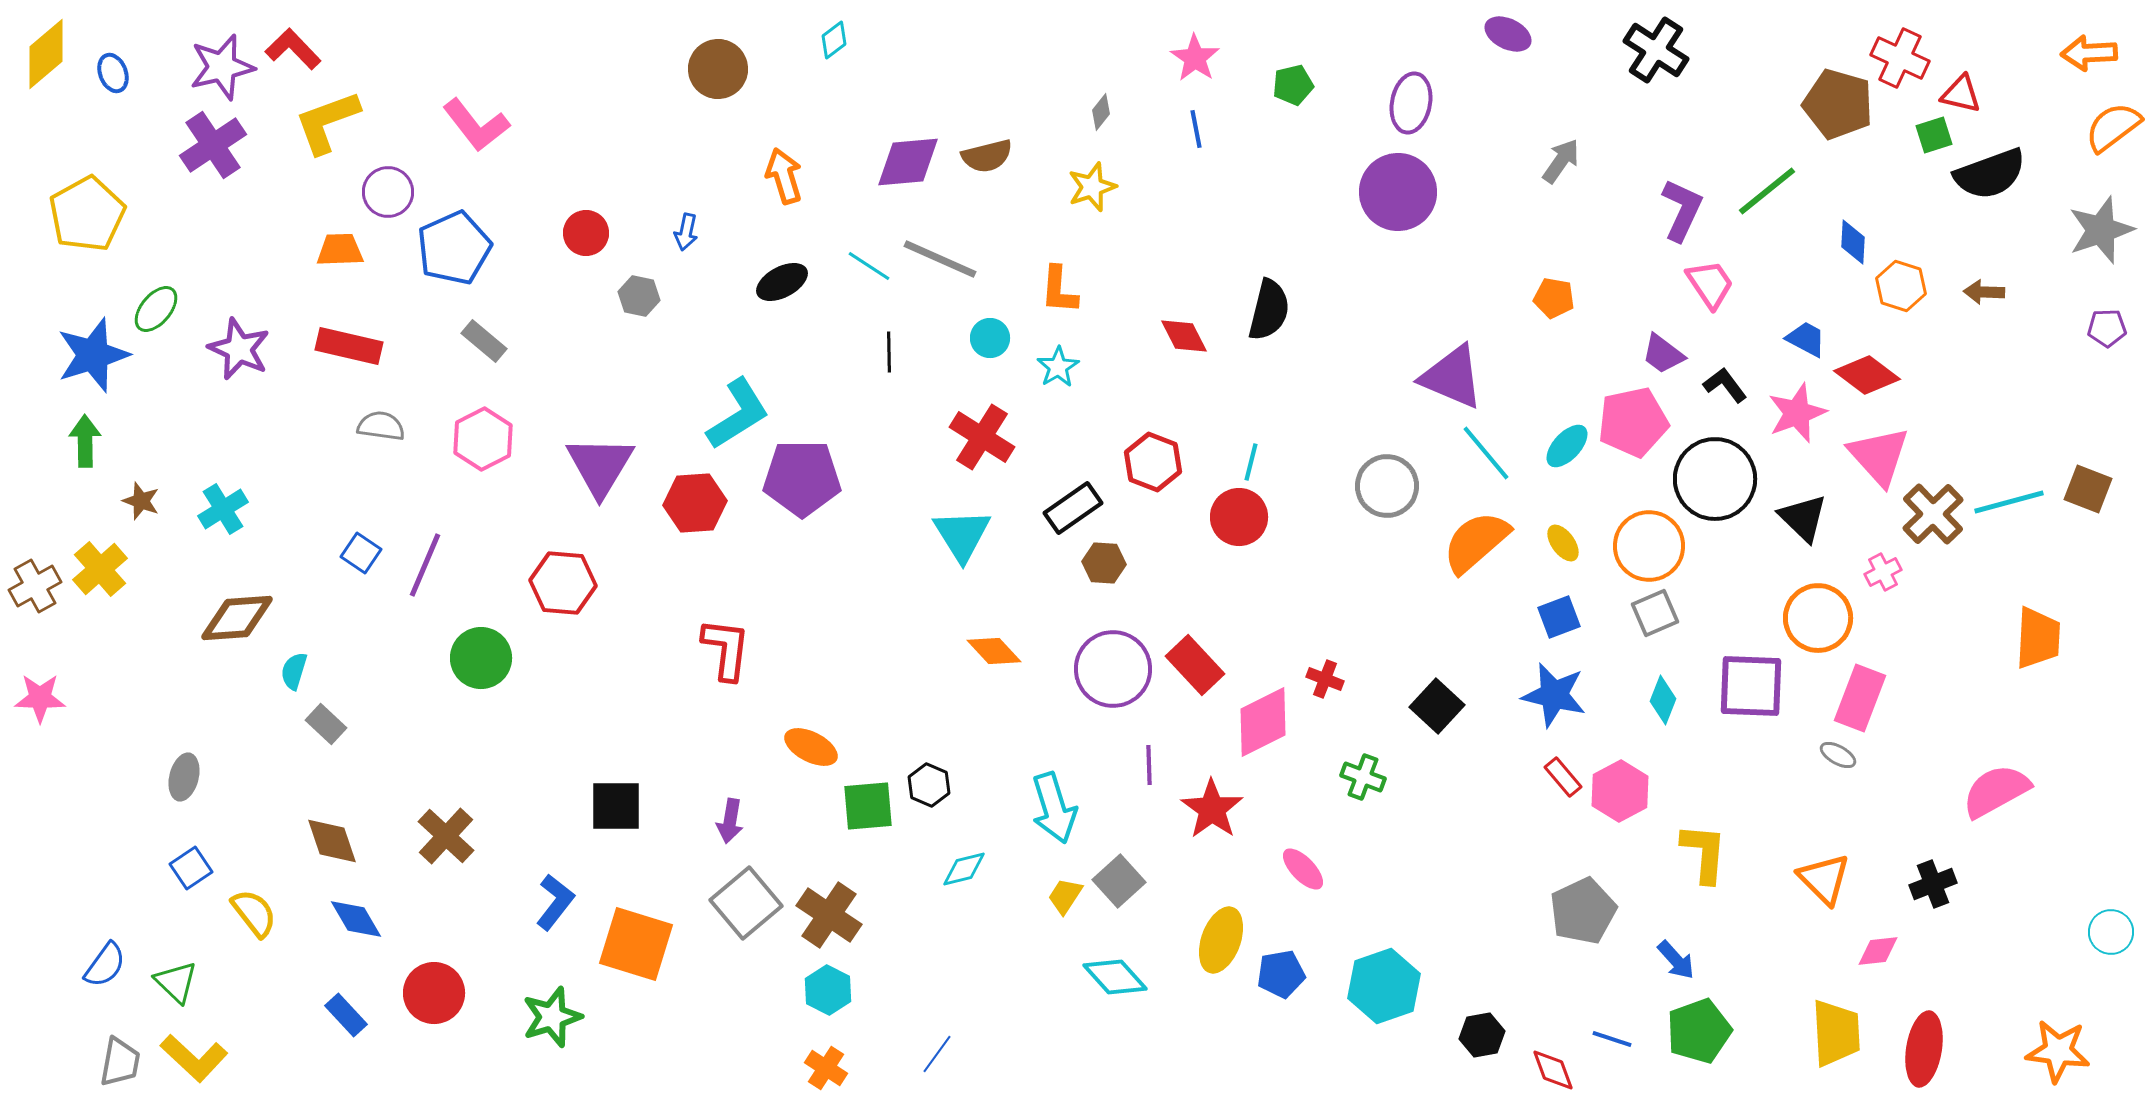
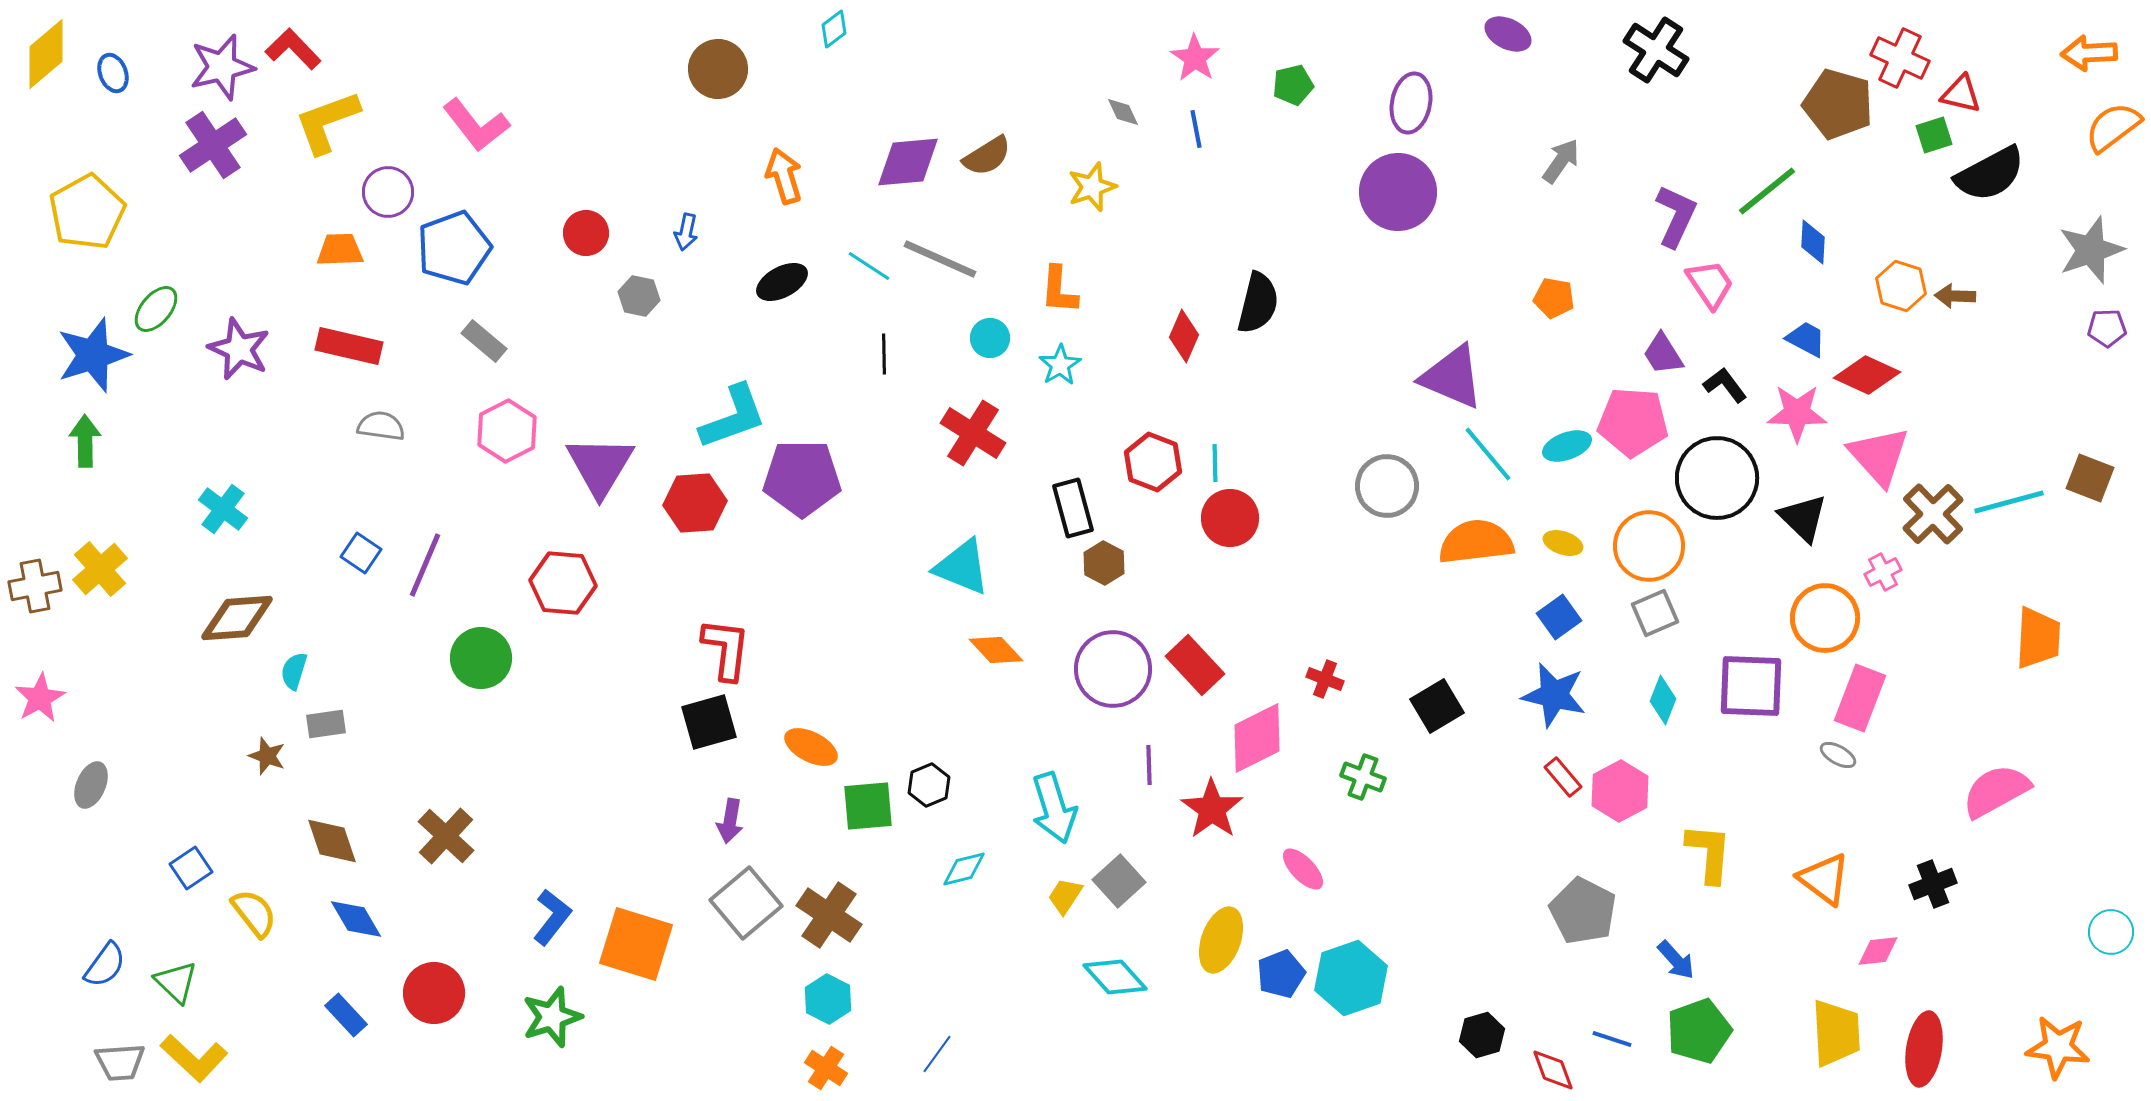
cyan diamond at (834, 40): moved 11 px up
gray diamond at (1101, 112): moved 22 px right; rotated 63 degrees counterclockwise
brown semicircle at (987, 156): rotated 18 degrees counterclockwise
black semicircle at (1990, 174): rotated 8 degrees counterclockwise
purple L-shape at (1682, 210): moved 6 px left, 6 px down
yellow pentagon at (87, 214): moved 2 px up
gray star at (2101, 230): moved 10 px left, 20 px down
blue diamond at (1853, 242): moved 40 px left
blue pentagon at (454, 248): rotated 4 degrees clockwise
brown arrow at (1984, 292): moved 29 px left, 4 px down
black semicircle at (1269, 310): moved 11 px left, 7 px up
red diamond at (1184, 336): rotated 51 degrees clockwise
black line at (889, 352): moved 5 px left, 2 px down
purple trapezoid at (1663, 354): rotated 21 degrees clockwise
cyan star at (1058, 367): moved 2 px right, 2 px up
red diamond at (1867, 375): rotated 12 degrees counterclockwise
pink star at (1797, 413): rotated 22 degrees clockwise
cyan L-shape at (738, 414): moved 5 px left, 3 px down; rotated 12 degrees clockwise
pink pentagon at (1633, 422): rotated 16 degrees clockwise
red cross at (982, 437): moved 9 px left, 4 px up
pink hexagon at (483, 439): moved 24 px right, 8 px up
cyan ellipse at (1567, 446): rotated 27 degrees clockwise
cyan line at (1486, 453): moved 2 px right, 1 px down
cyan line at (1251, 462): moved 36 px left, 1 px down; rotated 15 degrees counterclockwise
black circle at (1715, 479): moved 2 px right, 1 px up
brown square at (2088, 489): moved 2 px right, 11 px up
brown star at (141, 501): moved 126 px right, 255 px down
black rectangle at (1073, 508): rotated 70 degrees counterclockwise
cyan cross at (223, 509): rotated 21 degrees counterclockwise
red circle at (1239, 517): moved 9 px left, 1 px down
cyan triangle at (962, 535): moved 32 px down; rotated 36 degrees counterclockwise
orange semicircle at (1476, 542): rotated 34 degrees clockwise
yellow ellipse at (1563, 543): rotated 36 degrees counterclockwise
brown hexagon at (1104, 563): rotated 24 degrees clockwise
brown cross at (35, 586): rotated 18 degrees clockwise
blue square at (1559, 617): rotated 15 degrees counterclockwise
orange circle at (1818, 618): moved 7 px right
orange diamond at (994, 651): moved 2 px right, 1 px up
pink star at (40, 698): rotated 30 degrees counterclockwise
black square at (1437, 706): rotated 16 degrees clockwise
pink diamond at (1263, 722): moved 6 px left, 16 px down
gray rectangle at (326, 724): rotated 51 degrees counterclockwise
gray ellipse at (184, 777): moved 93 px left, 8 px down; rotated 9 degrees clockwise
black hexagon at (929, 785): rotated 15 degrees clockwise
black square at (616, 806): moved 93 px right, 84 px up; rotated 16 degrees counterclockwise
yellow L-shape at (1704, 853): moved 5 px right
orange triangle at (1824, 879): rotated 8 degrees counterclockwise
blue L-shape at (555, 902): moved 3 px left, 15 px down
gray pentagon at (1583, 911): rotated 20 degrees counterclockwise
blue pentagon at (1281, 974): rotated 12 degrees counterclockwise
cyan hexagon at (1384, 986): moved 33 px left, 8 px up
cyan hexagon at (828, 990): moved 9 px down
black hexagon at (1482, 1035): rotated 6 degrees counterclockwise
orange star at (2058, 1051): moved 4 px up
gray trapezoid at (120, 1062): rotated 76 degrees clockwise
